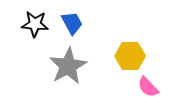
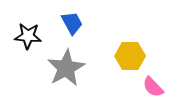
black star: moved 7 px left, 12 px down
gray star: moved 2 px left, 2 px down
pink semicircle: moved 5 px right
